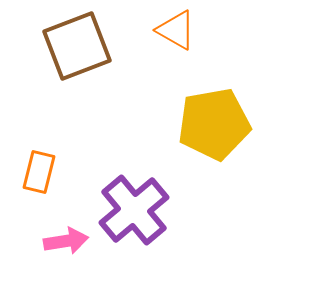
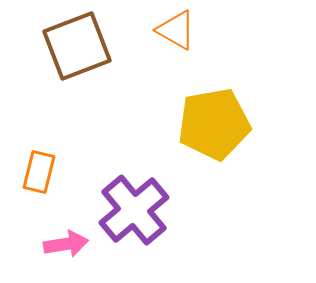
pink arrow: moved 3 px down
